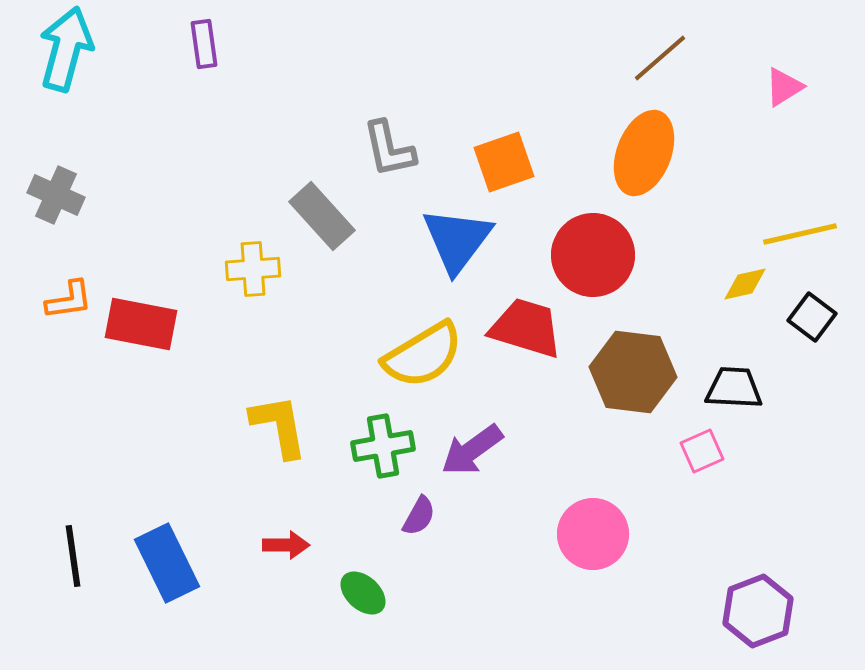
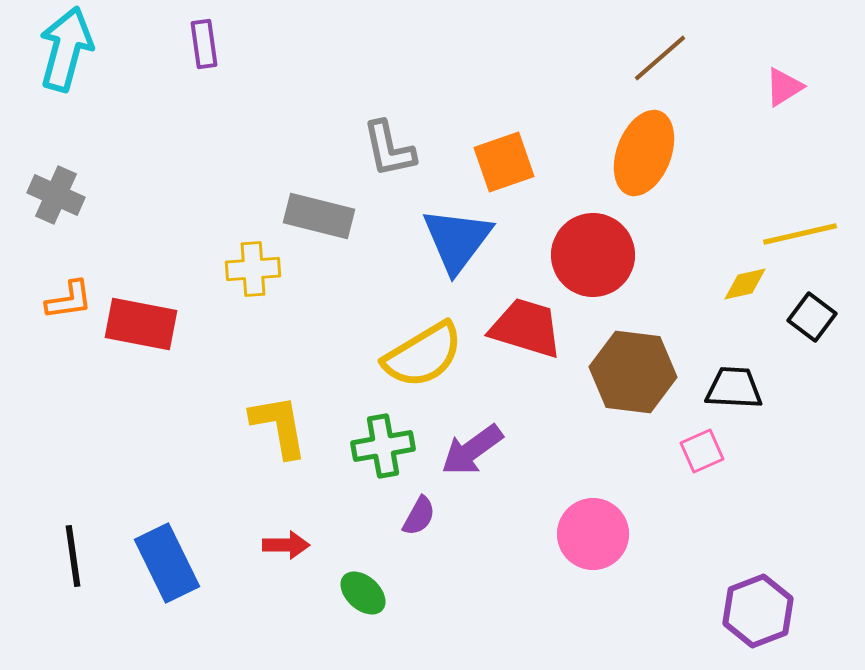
gray rectangle: moved 3 px left; rotated 34 degrees counterclockwise
